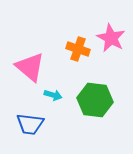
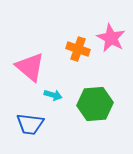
green hexagon: moved 4 px down; rotated 12 degrees counterclockwise
